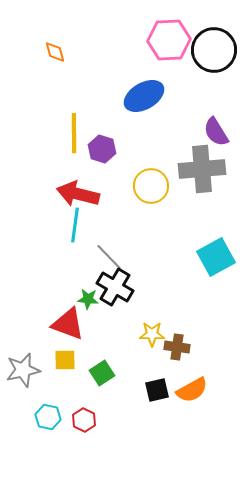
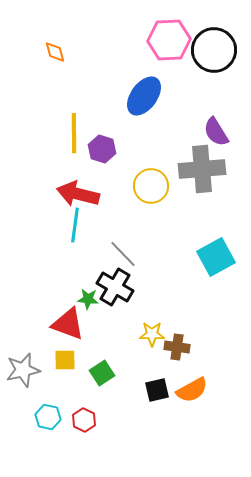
blue ellipse: rotated 24 degrees counterclockwise
gray line: moved 14 px right, 3 px up
